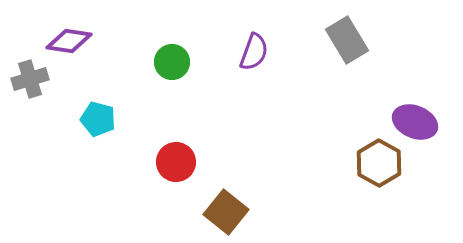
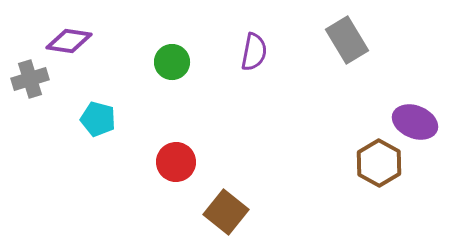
purple semicircle: rotated 9 degrees counterclockwise
